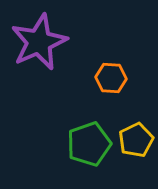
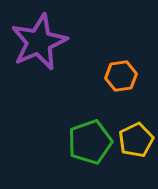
orange hexagon: moved 10 px right, 2 px up; rotated 12 degrees counterclockwise
green pentagon: moved 1 px right, 2 px up
